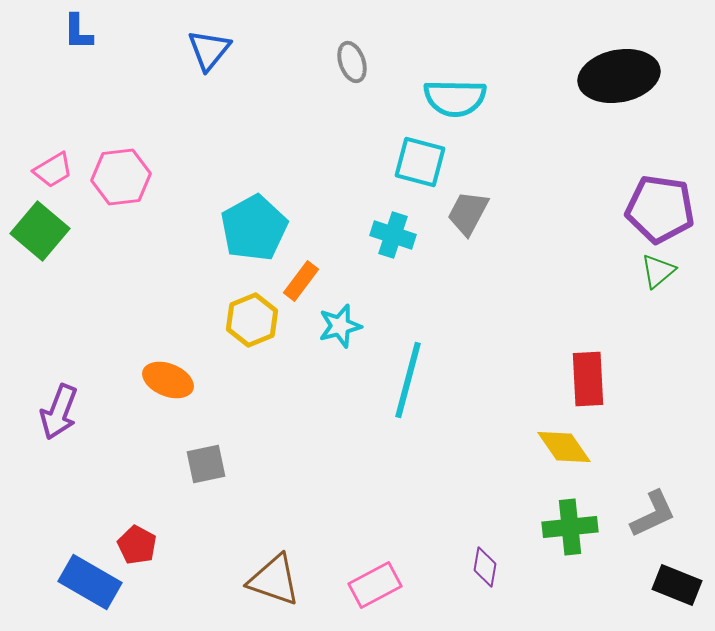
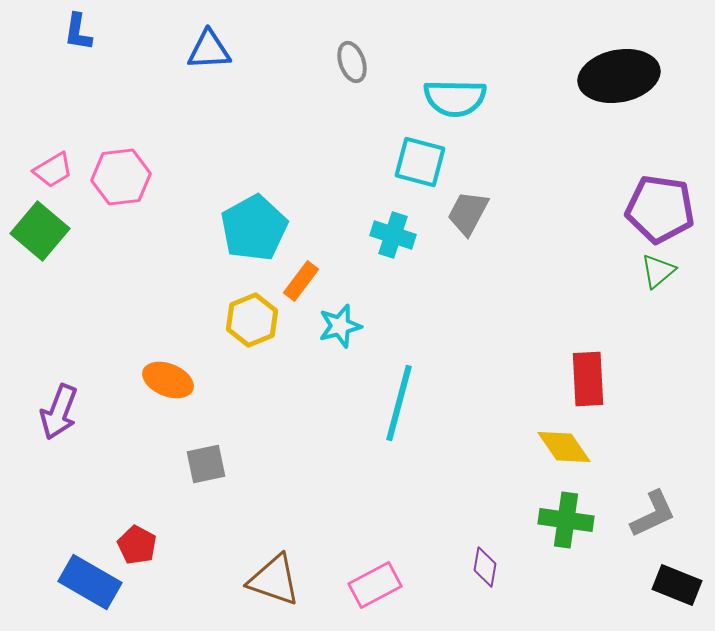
blue L-shape: rotated 9 degrees clockwise
blue triangle: rotated 48 degrees clockwise
cyan line: moved 9 px left, 23 px down
green cross: moved 4 px left, 7 px up; rotated 14 degrees clockwise
